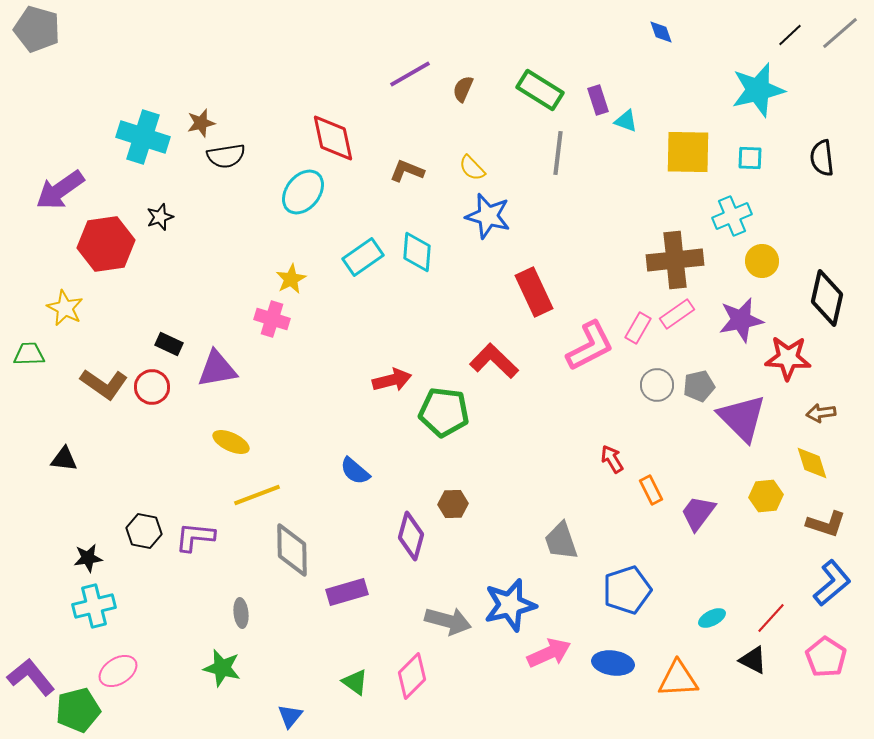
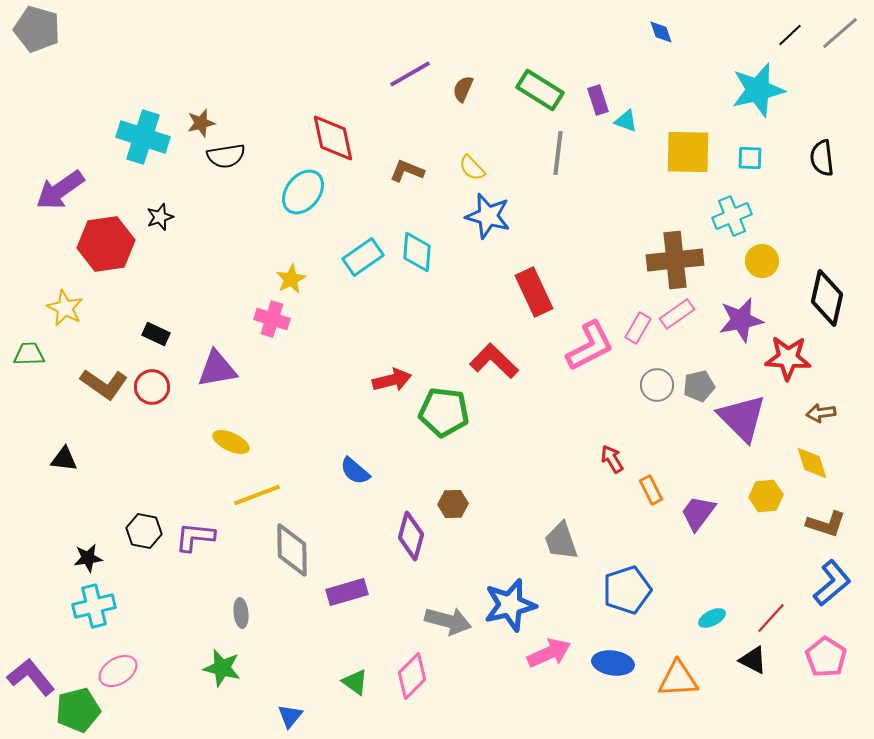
black rectangle at (169, 344): moved 13 px left, 10 px up
